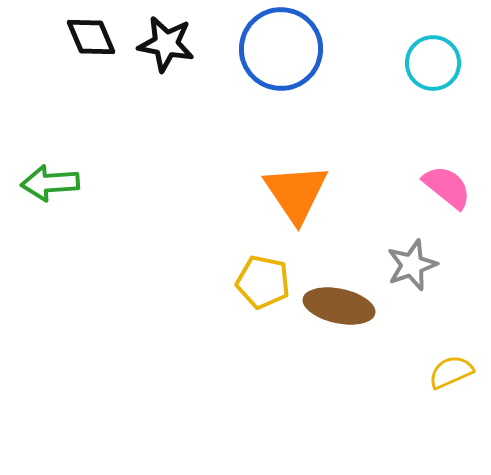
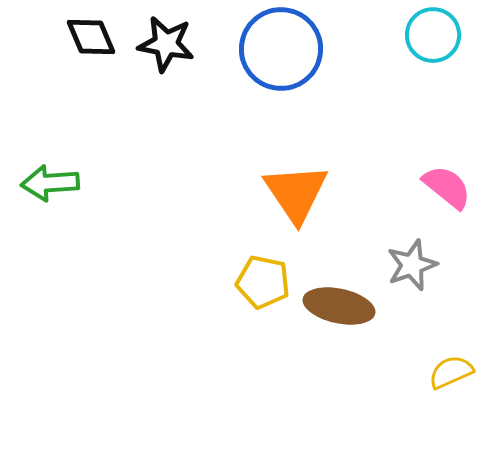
cyan circle: moved 28 px up
